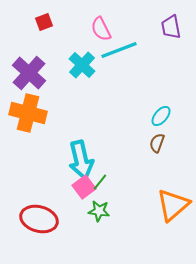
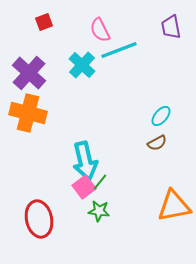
pink semicircle: moved 1 px left, 1 px down
brown semicircle: rotated 138 degrees counterclockwise
cyan arrow: moved 4 px right, 1 px down
orange triangle: moved 1 px right, 1 px down; rotated 30 degrees clockwise
red ellipse: rotated 63 degrees clockwise
